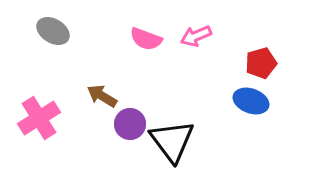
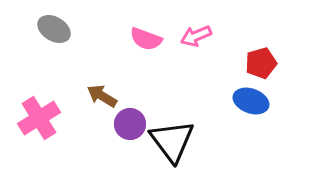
gray ellipse: moved 1 px right, 2 px up
